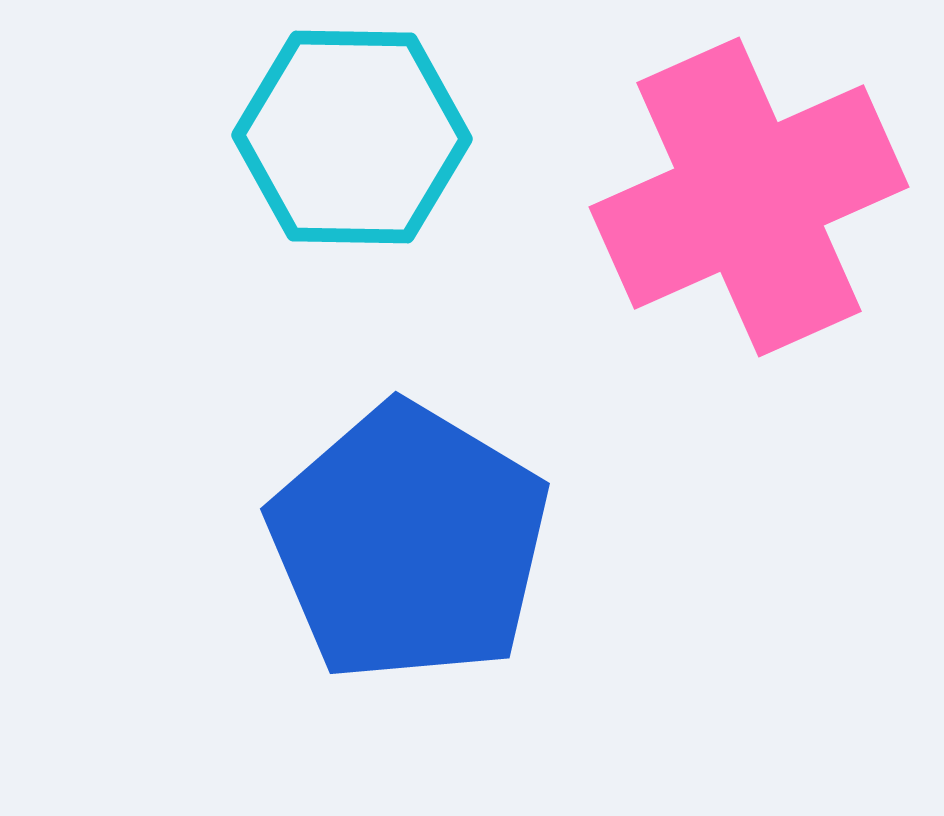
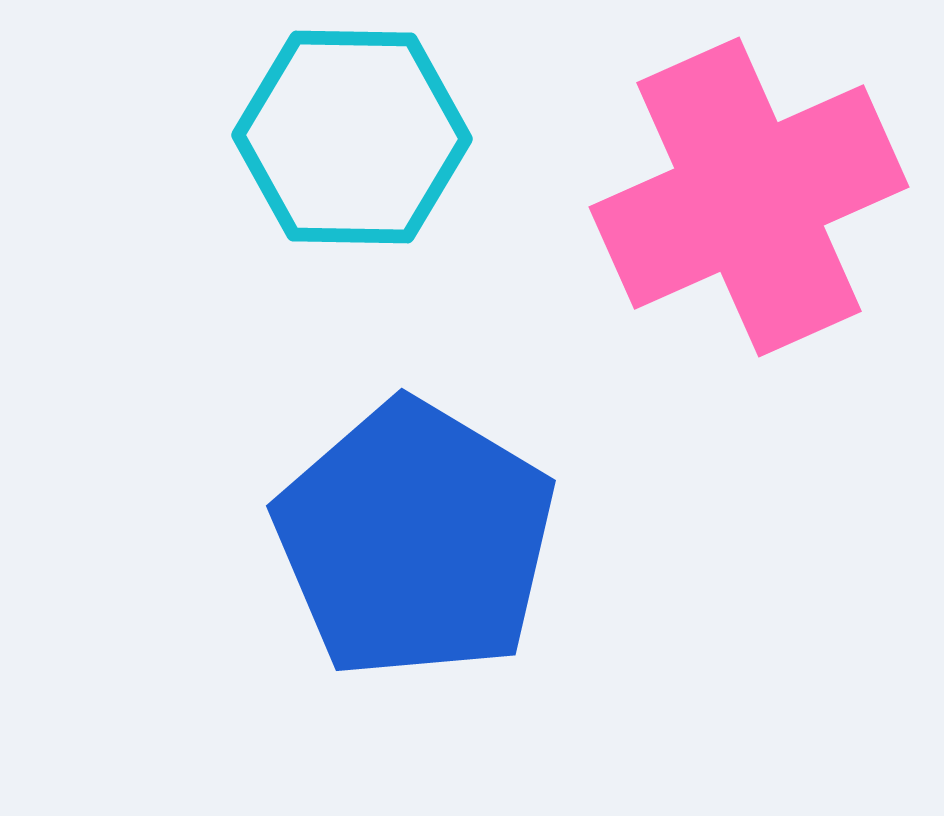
blue pentagon: moved 6 px right, 3 px up
